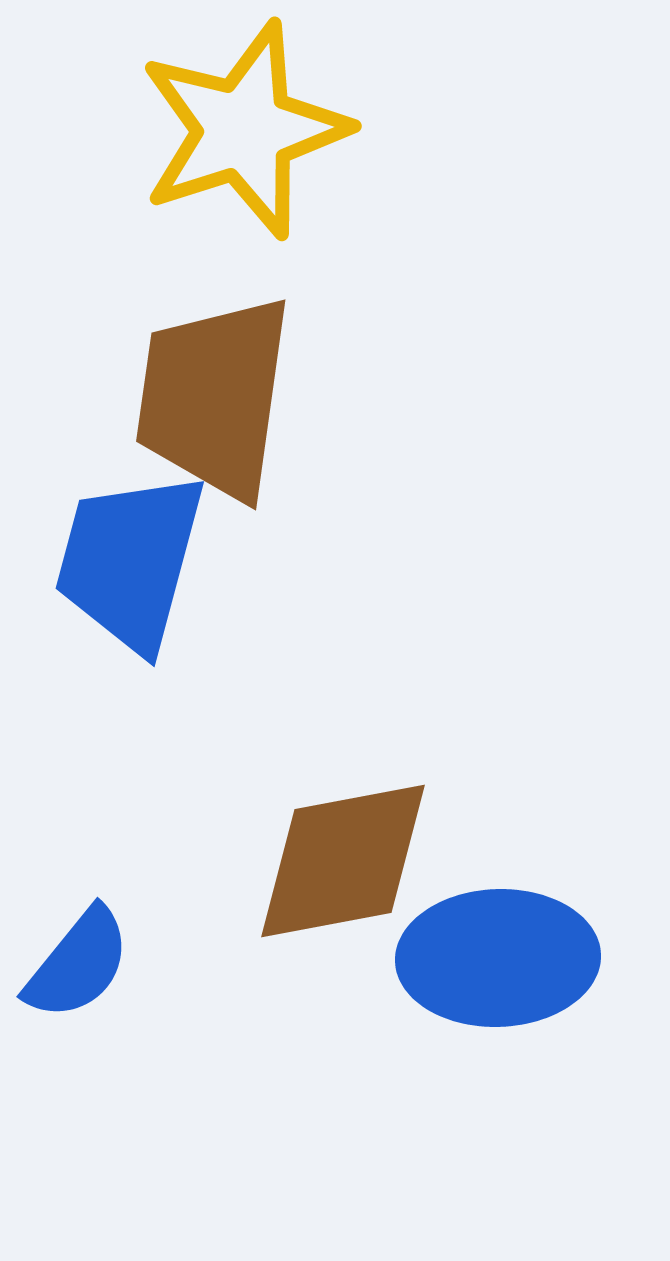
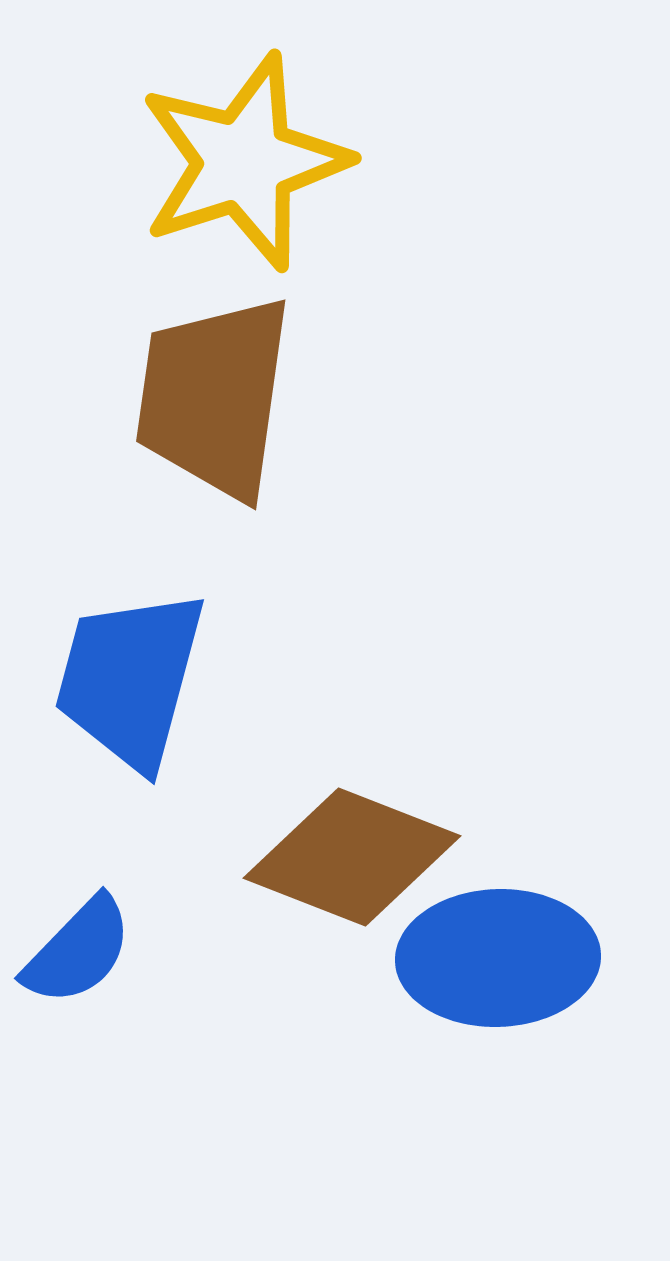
yellow star: moved 32 px down
blue trapezoid: moved 118 px down
brown diamond: moved 9 px right, 4 px up; rotated 32 degrees clockwise
blue semicircle: moved 13 px up; rotated 5 degrees clockwise
